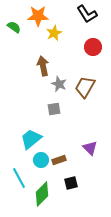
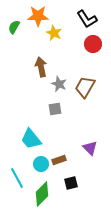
black L-shape: moved 5 px down
green semicircle: rotated 96 degrees counterclockwise
yellow star: rotated 21 degrees counterclockwise
red circle: moved 3 px up
brown arrow: moved 2 px left, 1 px down
gray square: moved 1 px right
cyan trapezoid: rotated 90 degrees counterclockwise
cyan circle: moved 4 px down
cyan line: moved 2 px left
